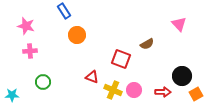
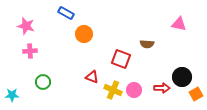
blue rectangle: moved 2 px right, 2 px down; rotated 28 degrees counterclockwise
pink triangle: rotated 35 degrees counterclockwise
orange circle: moved 7 px right, 1 px up
brown semicircle: rotated 32 degrees clockwise
black circle: moved 1 px down
red arrow: moved 1 px left, 4 px up
